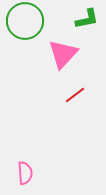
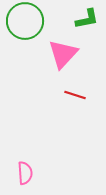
red line: rotated 55 degrees clockwise
